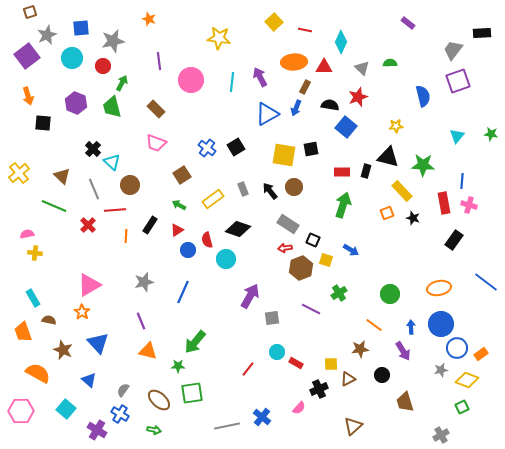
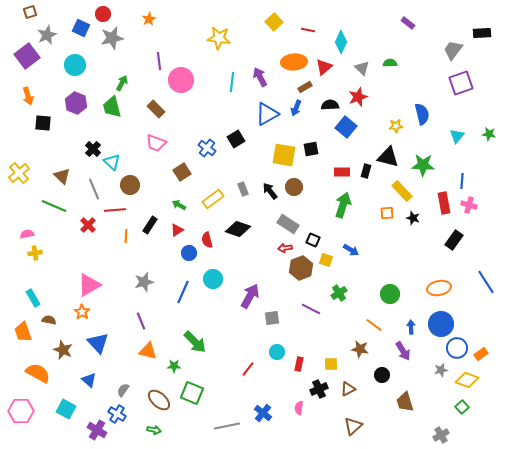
orange star at (149, 19): rotated 24 degrees clockwise
blue square at (81, 28): rotated 30 degrees clockwise
red line at (305, 30): moved 3 px right
gray star at (113, 41): moved 1 px left, 3 px up
cyan circle at (72, 58): moved 3 px right, 7 px down
red circle at (103, 66): moved 52 px up
red triangle at (324, 67): rotated 42 degrees counterclockwise
pink circle at (191, 80): moved 10 px left
purple square at (458, 81): moved 3 px right, 2 px down
brown rectangle at (305, 87): rotated 32 degrees clockwise
blue semicircle at (423, 96): moved 1 px left, 18 px down
black semicircle at (330, 105): rotated 12 degrees counterclockwise
green star at (491, 134): moved 2 px left
black square at (236, 147): moved 8 px up
brown square at (182, 175): moved 3 px up
orange square at (387, 213): rotated 16 degrees clockwise
blue circle at (188, 250): moved 1 px right, 3 px down
yellow cross at (35, 253): rotated 16 degrees counterclockwise
cyan circle at (226, 259): moved 13 px left, 20 px down
blue line at (486, 282): rotated 20 degrees clockwise
green arrow at (195, 342): rotated 85 degrees counterclockwise
brown star at (360, 349): rotated 18 degrees clockwise
red rectangle at (296, 363): moved 3 px right, 1 px down; rotated 72 degrees clockwise
green star at (178, 366): moved 4 px left
brown triangle at (348, 379): moved 10 px down
green square at (192, 393): rotated 30 degrees clockwise
green square at (462, 407): rotated 16 degrees counterclockwise
pink semicircle at (299, 408): rotated 144 degrees clockwise
cyan square at (66, 409): rotated 12 degrees counterclockwise
blue cross at (120, 414): moved 3 px left
blue cross at (262, 417): moved 1 px right, 4 px up
